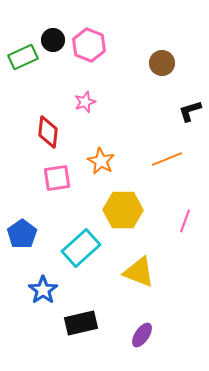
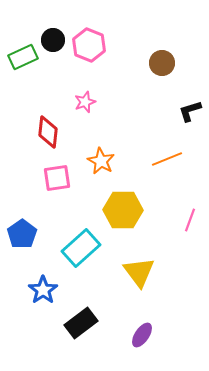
pink line: moved 5 px right, 1 px up
yellow triangle: rotated 32 degrees clockwise
black rectangle: rotated 24 degrees counterclockwise
